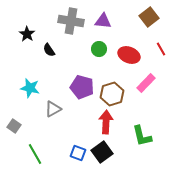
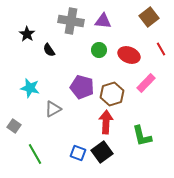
green circle: moved 1 px down
